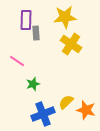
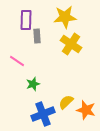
gray rectangle: moved 1 px right, 3 px down
